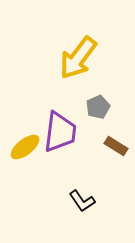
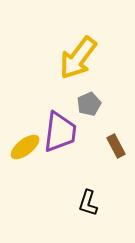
gray pentagon: moved 9 px left, 3 px up
brown rectangle: rotated 30 degrees clockwise
black L-shape: moved 6 px right, 2 px down; rotated 52 degrees clockwise
